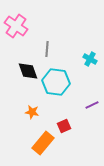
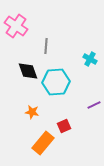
gray line: moved 1 px left, 3 px up
cyan hexagon: rotated 12 degrees counterclockwise
purple line: moved 2 px right
